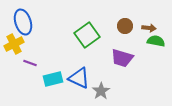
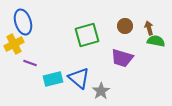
brown arrow: rotated 112 degrees counterclockwise
green square: rotated 20 degrees clockwise
blue triangle: rotated 15 degrees clockwise
